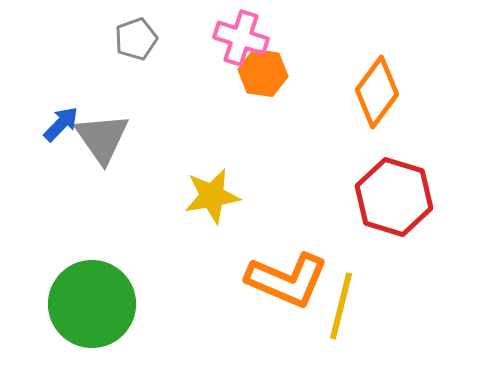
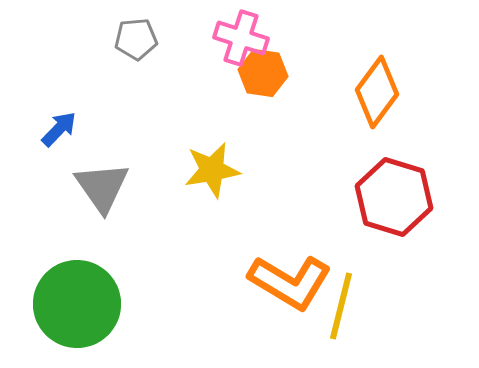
gray pentagon: rotated 15 degrees clockwise
blue arrow: moved 2 px left, 5 px down
gray triangle: moved 49 px down
yellow star: moved 26 px up
orange L-shape: moved 3 px right, 2 px down; rotated 8 degrees clockwise
green circle: moved 15 px left
